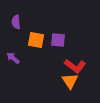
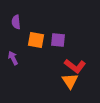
purple arrow: rotated 24 degrees clockwise
